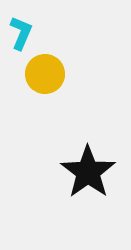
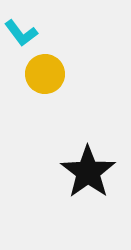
cyan L-shape: rotated 120 degrees clockwise
